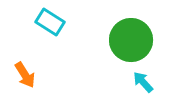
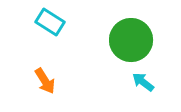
orange arrow: moved 20 px right, 6 px down
cyan arrow: rotated 10 degrees counterclockwise
